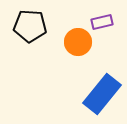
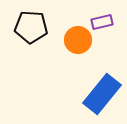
black pentagon: moved 1 px right, 1 px down
orange circle: moved 2 px up
